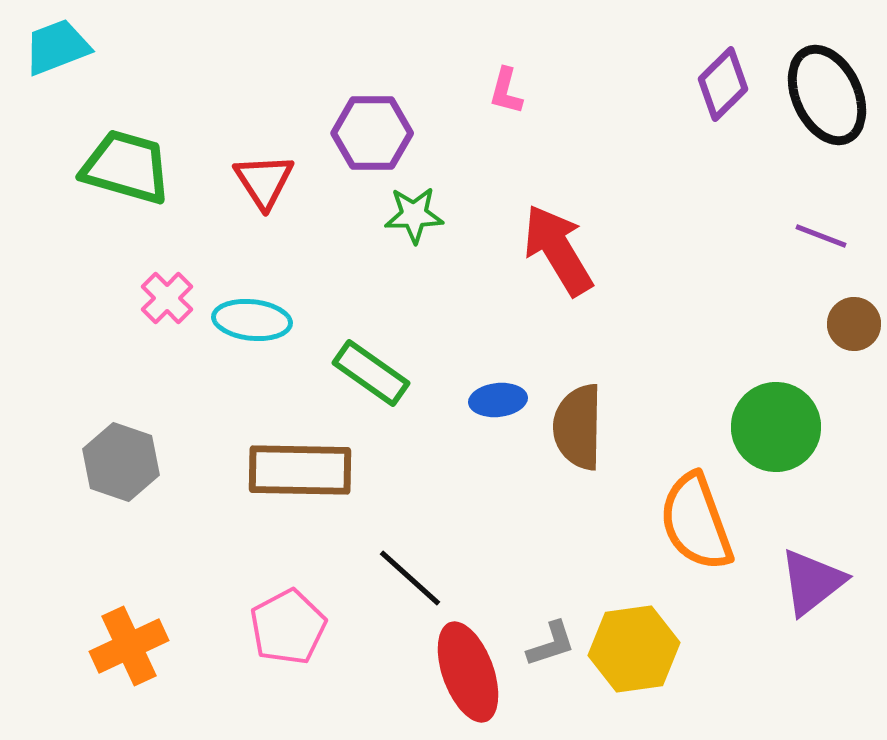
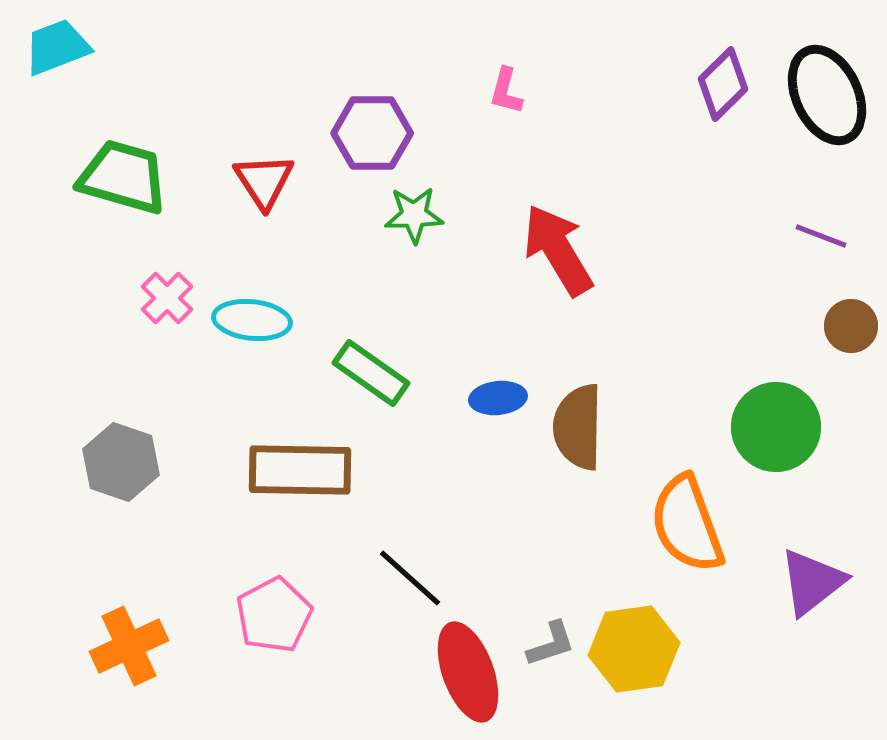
green trapezoid: moved 3 px left, 10 px down
brown circle: moved 3 px left, 2 px down
blue ellipse: moved 2 px up
orange semicircle: moved 9 px left, 2 px down
pink pentagon: moved 14 px left, 12 px up
